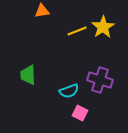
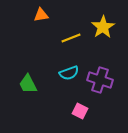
orange triangle: moved 1 px left, 4 px down
yellow line: moved 6 px left, 7 px down
green trapezoid: moved 9 px down; rotated 25 degrees counterclockwise
cyan semicircle: moved 18 px up
pink square: moved 2 px up
